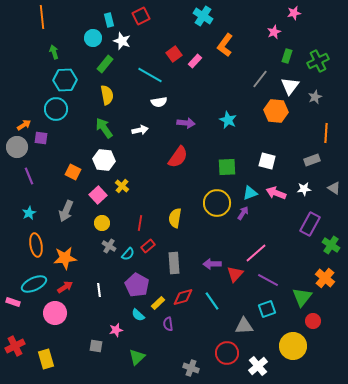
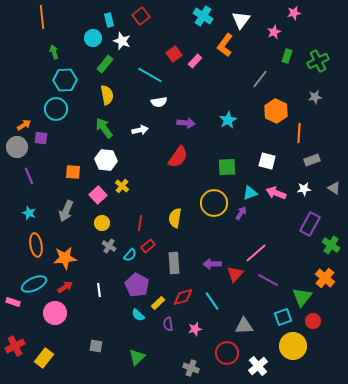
red square at (141, 16): rotated 12 degrees counterclockwise
white triangle at (290, 86): moved 49 px left, 66 px up
gray star at (315, 97): rotated 16 degrees clockwise
orange hexagon at (276, 111): rotated 20 degrees clockwise
cyan star at (228, 120): rotated 18 degrees clockwise
orange line at (326, 133): moved 27 px left
white hexagon at (104, 160): moved 2 px right
orange square at (73, 172): rotated 21 degrees counterclockwise
yellow circle at (217, 203): moved 3 px left
cyan star at (29, 213): rotated 24 degrees counterclockwise
purple arrow at (243, 213): moved 2 px left
cyan semicircle at (128, 254): moved 2 px right, 1 px down
cyan square at (267, 309): moved 16 px right, 8 px down
pink star at (116, 330): moved 79 px right, 1 px up
yellow rectangle at (46, 359): moved 2 px left, 1 px up; rotated 54 degrees clockwise
